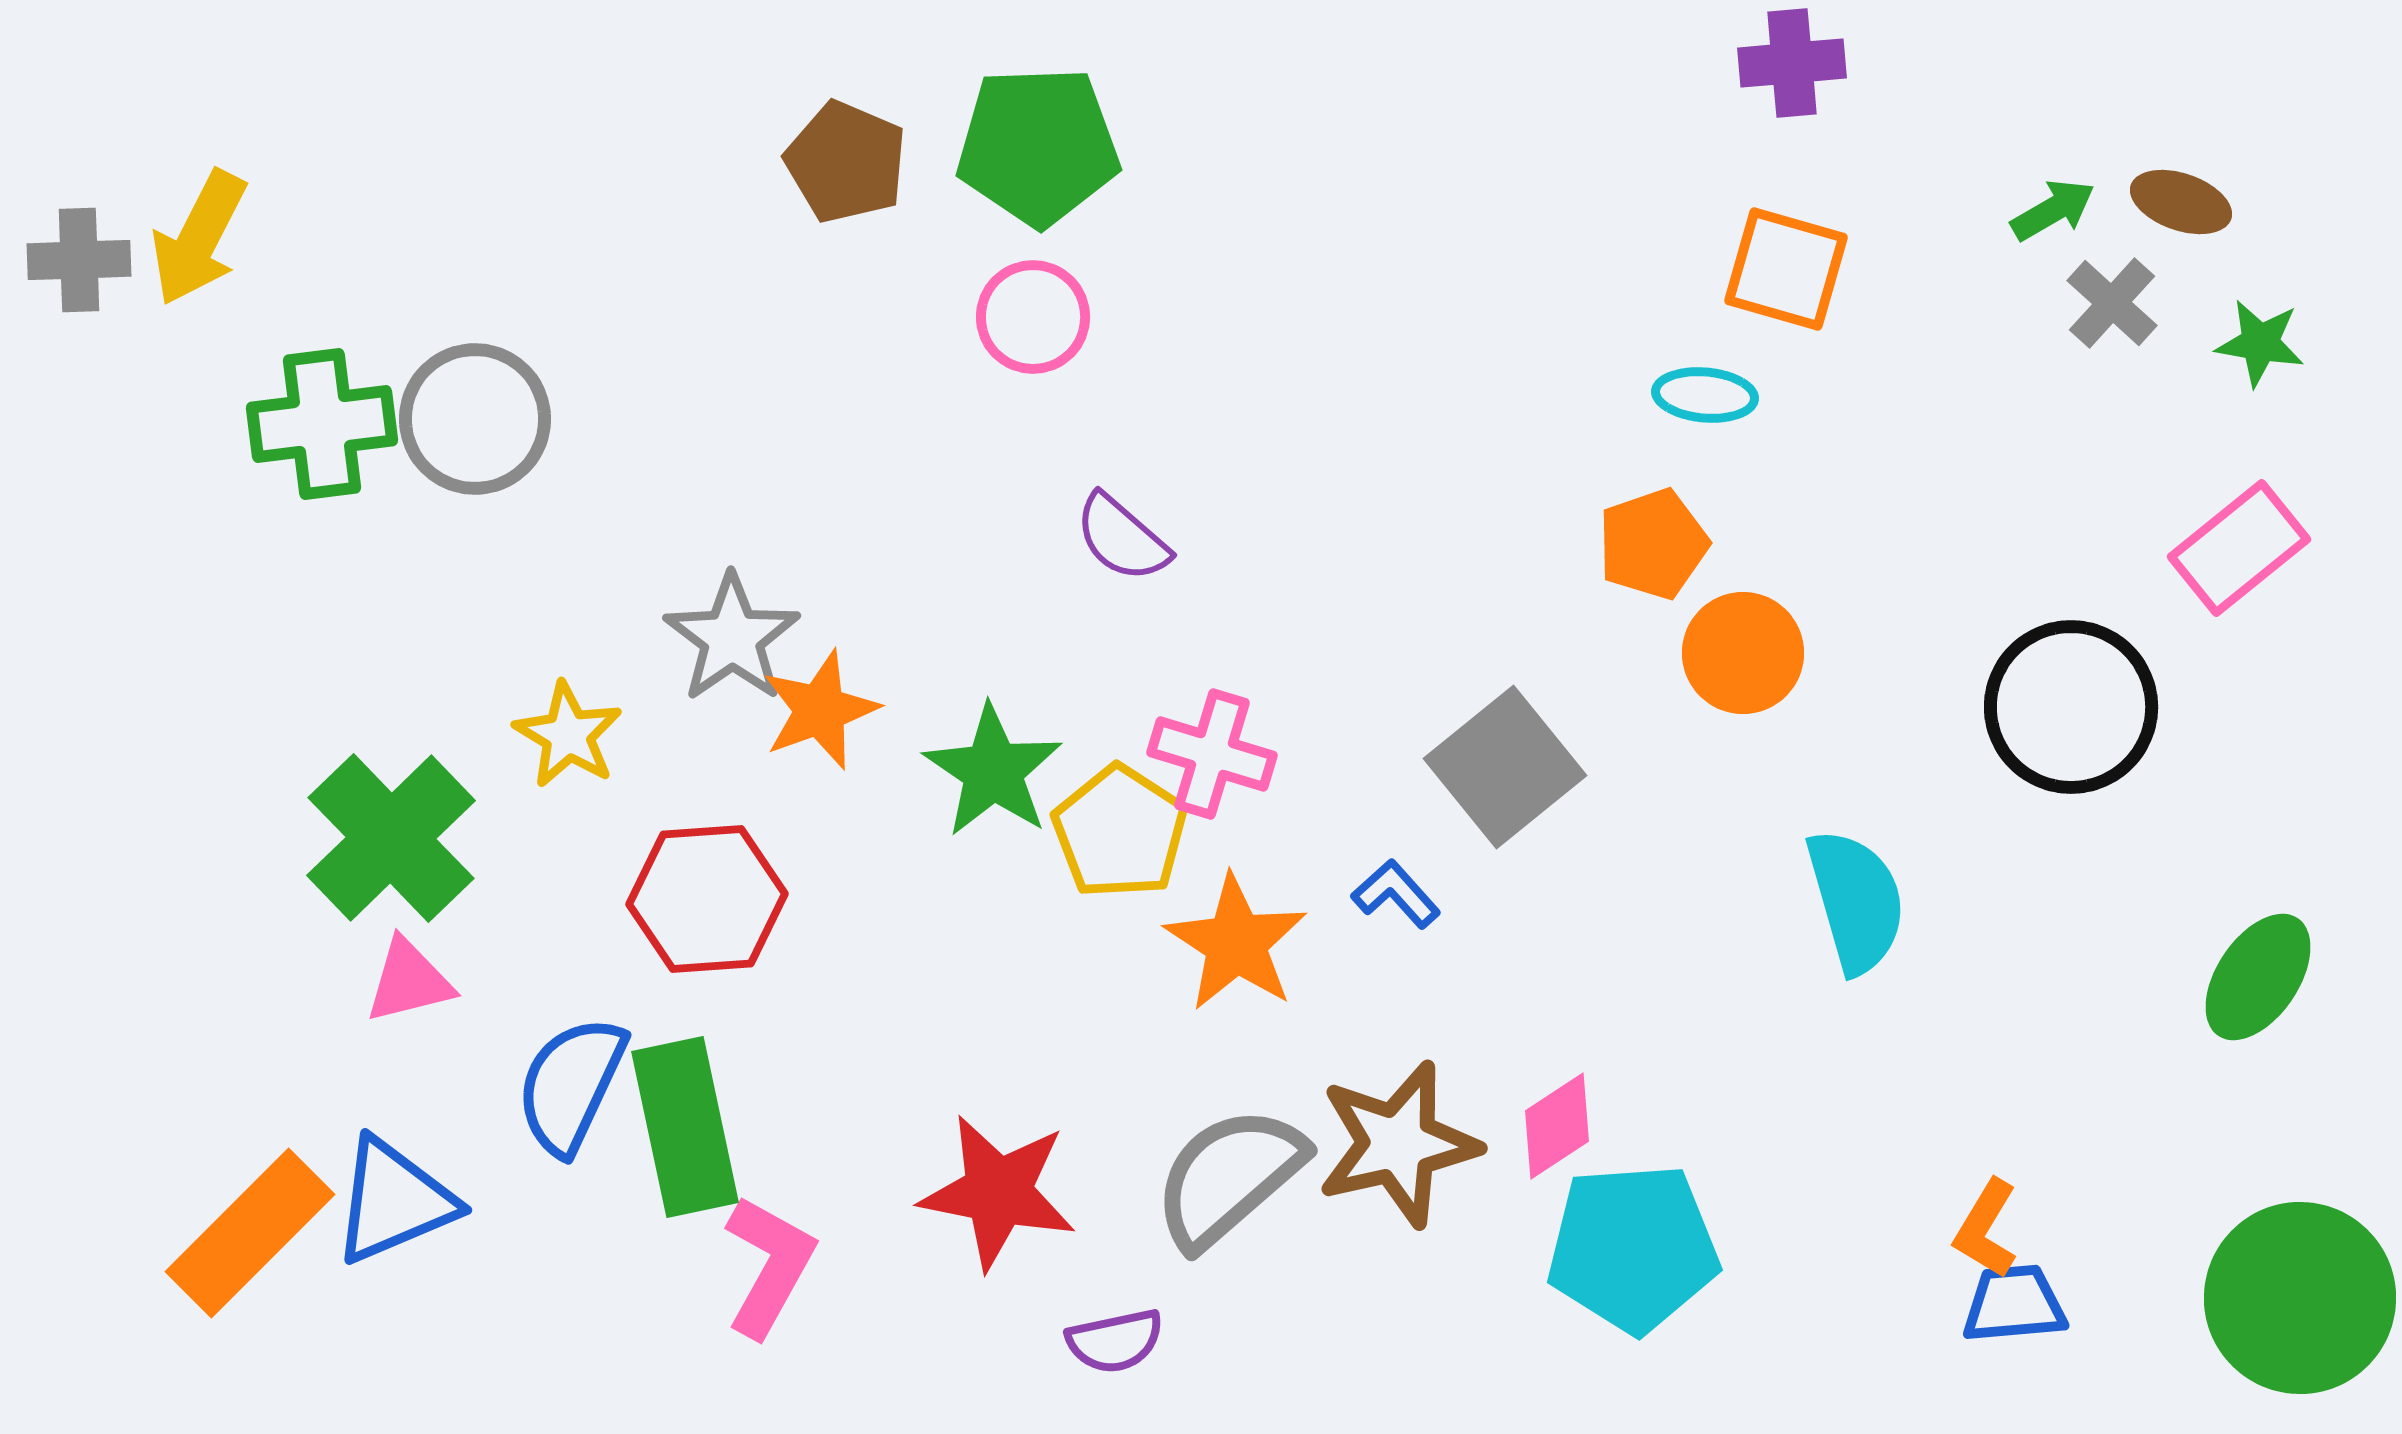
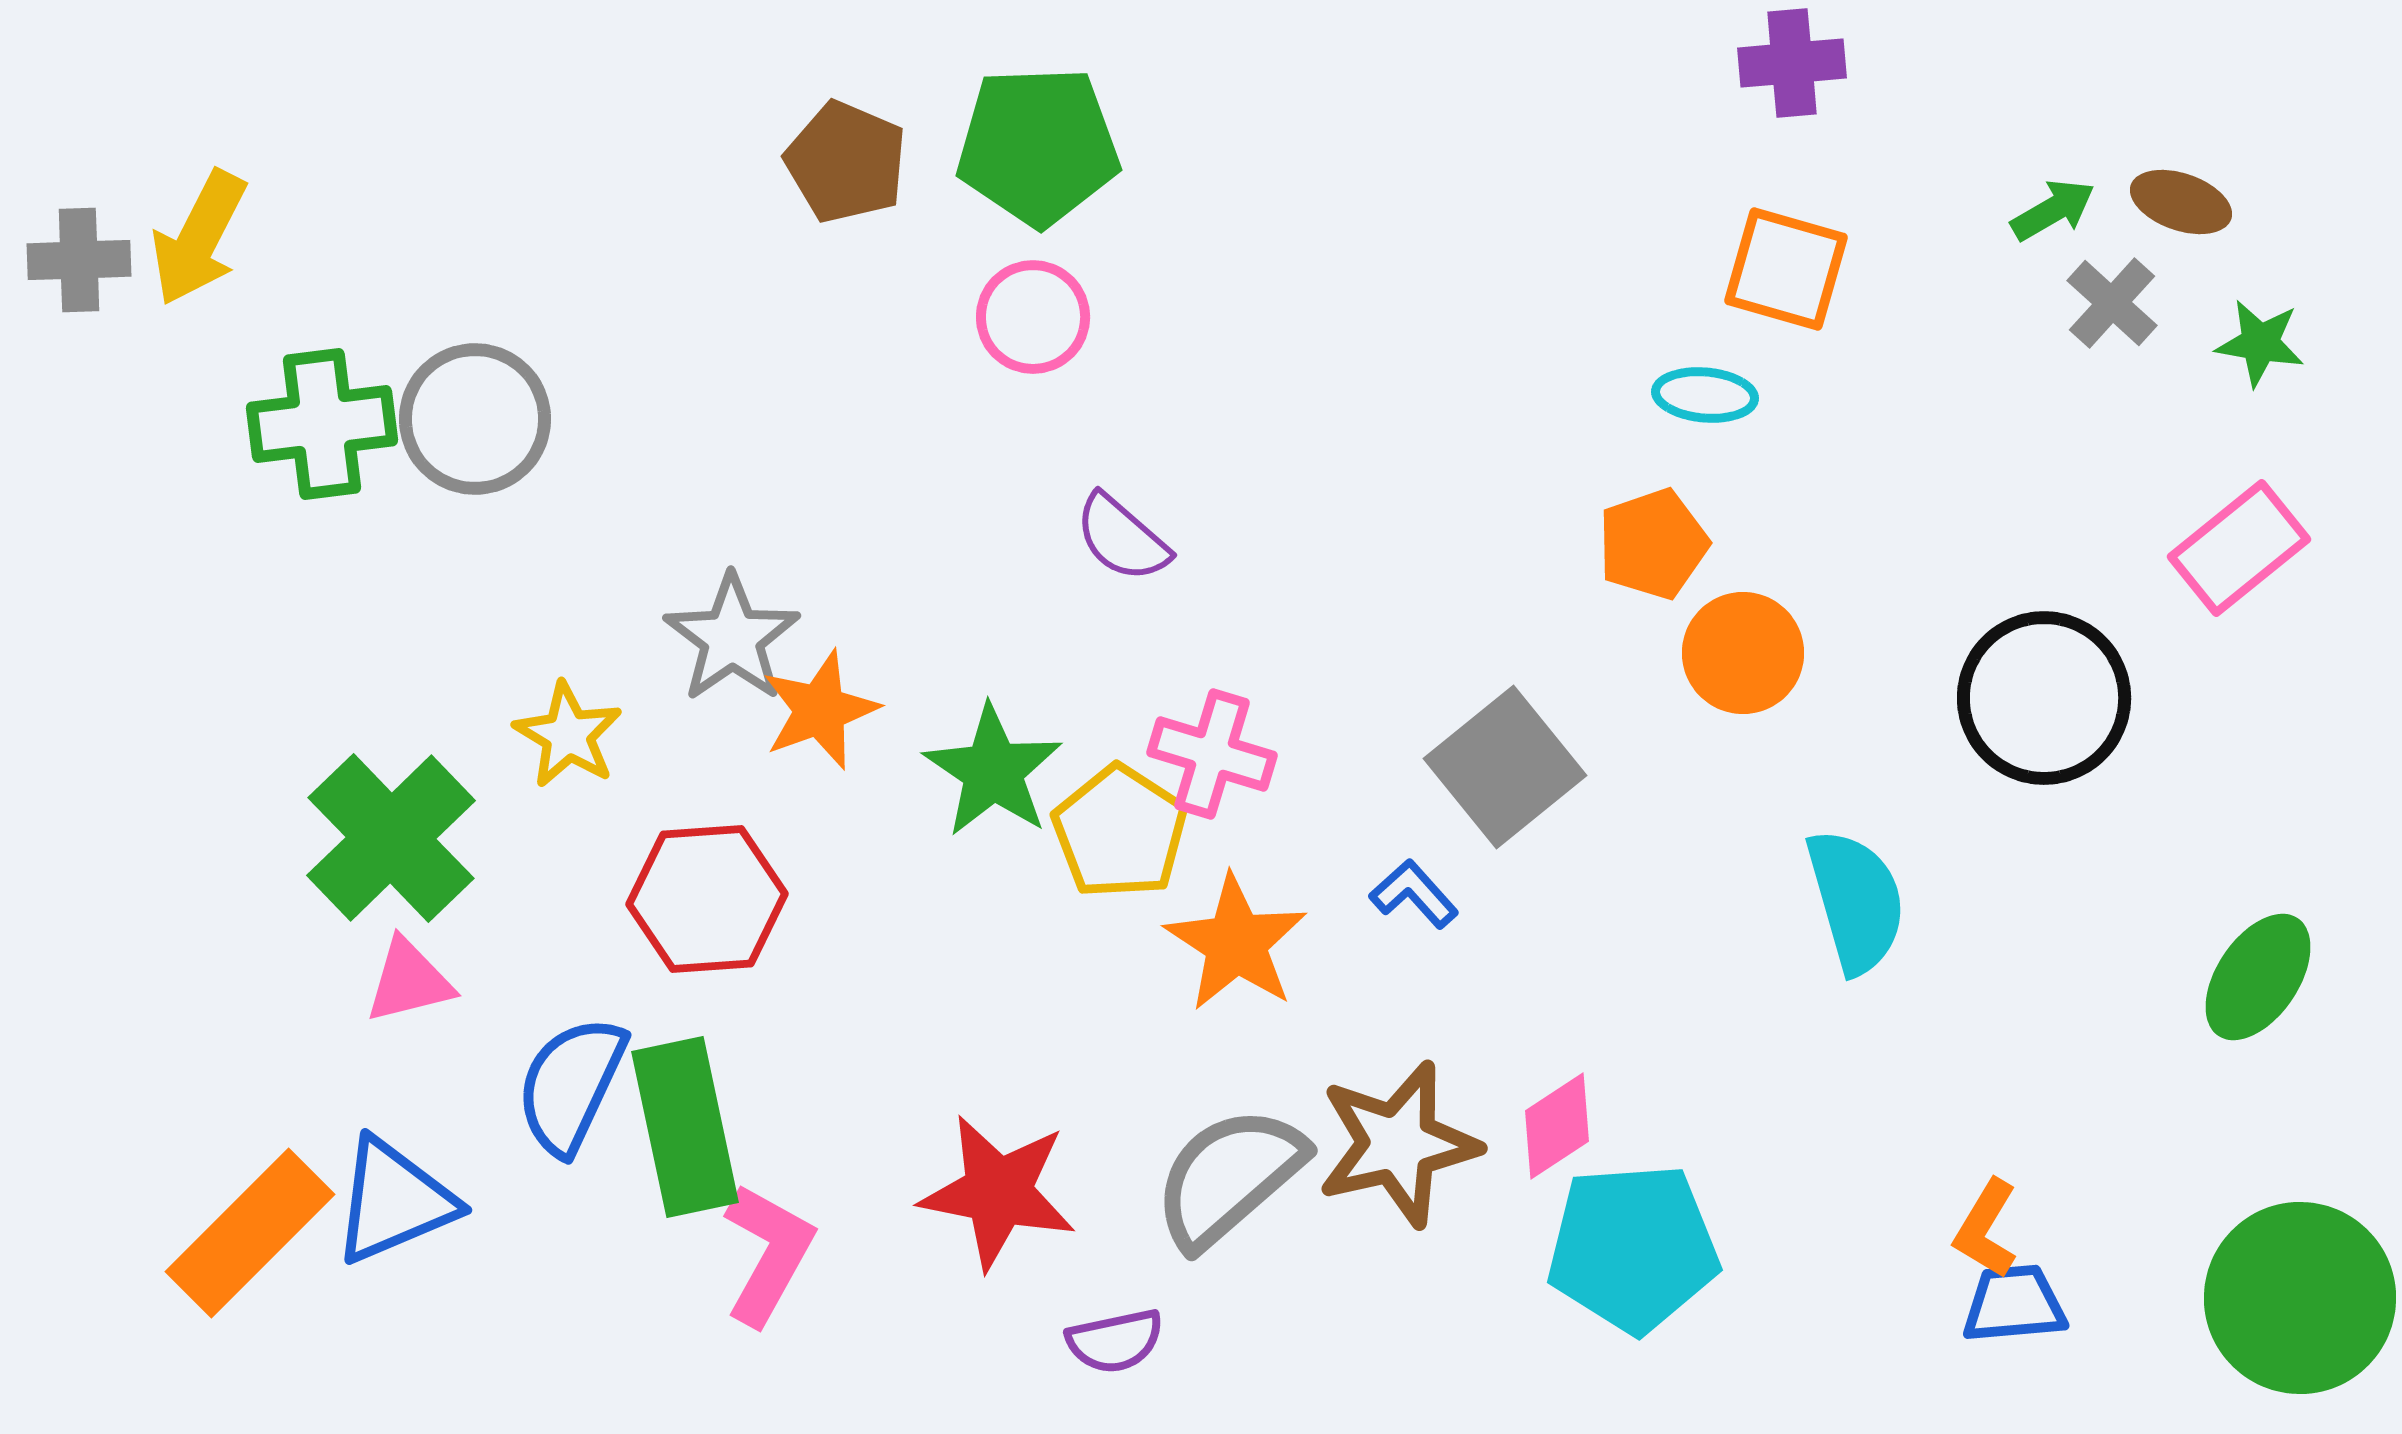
black circle at (2071, 707): moved 27 px left, 9 px up
blue L-shape at (1396, 894): moved 18 px right
pink L-shape at (769, 1266): moved 1 px left, 12 px up
